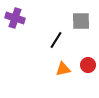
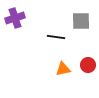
purple cross: rotated 36 degrees counterclockwise
black line: moved 3 px up; rotated 66 degrees clockwise
